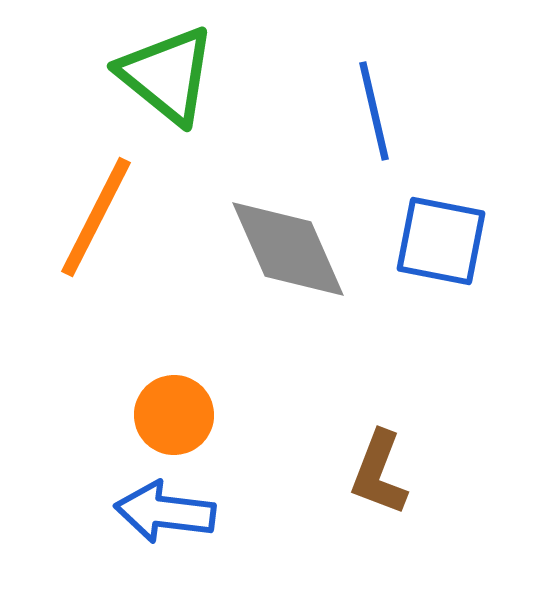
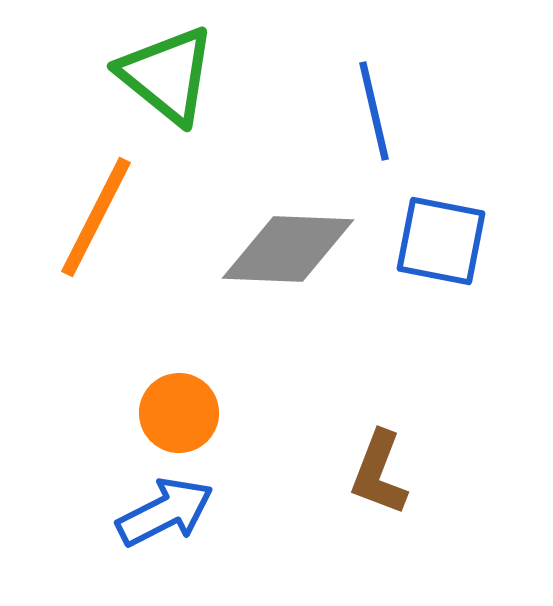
gray diamond: rotated 64 degrees counterclockwise
orange circle: moved 5 px right, 2 px up
blue arrow: rotated 146 degrees clockwise
